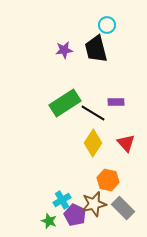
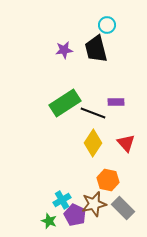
black line: rotated 10 degrees counterclockwise
